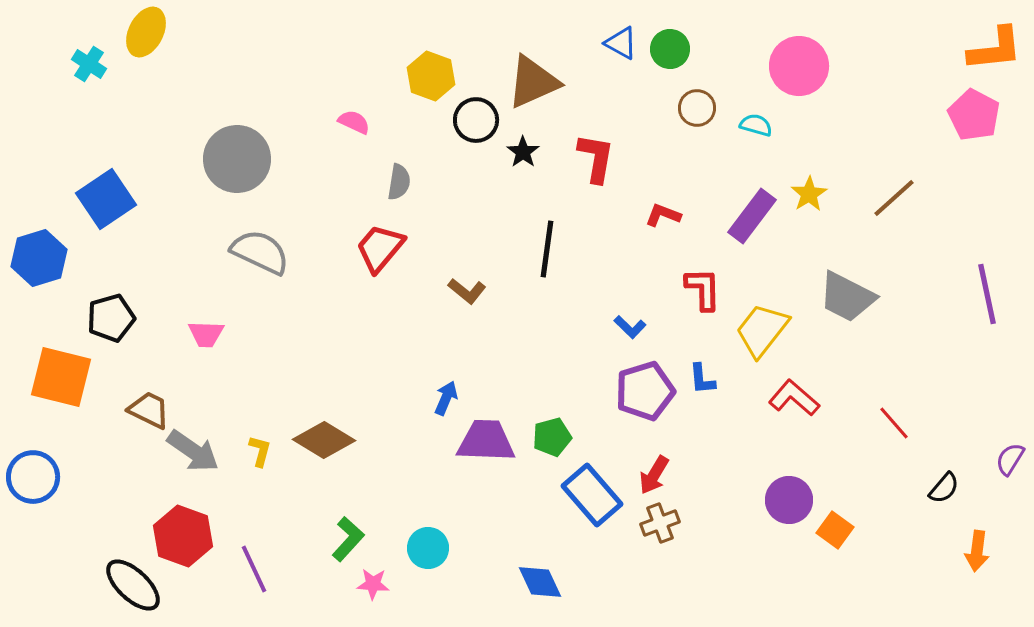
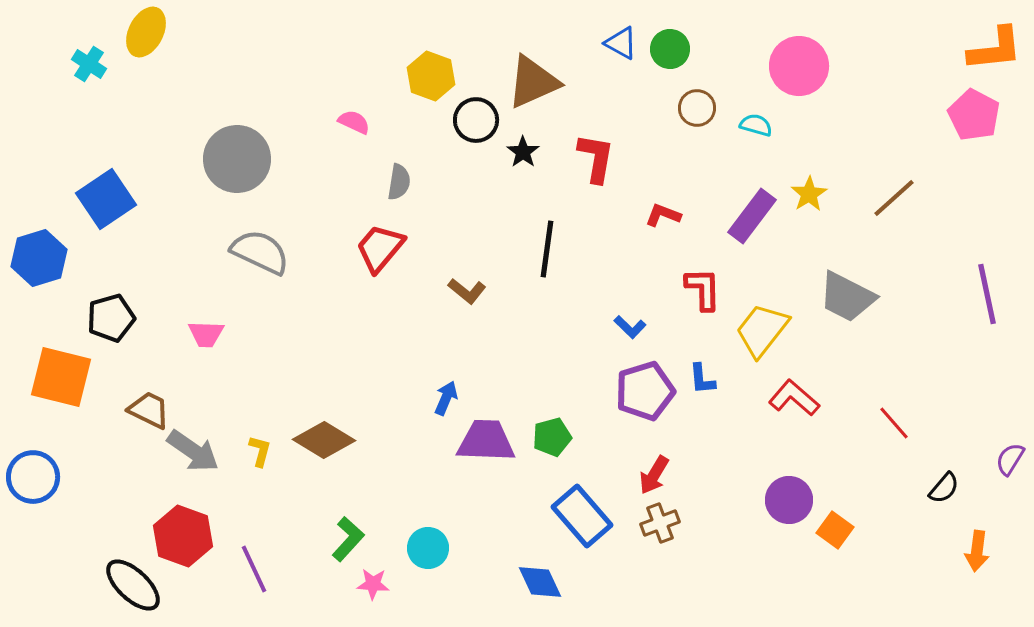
blue rectangle at (592, 495): moved 10 px left, 21 px down
